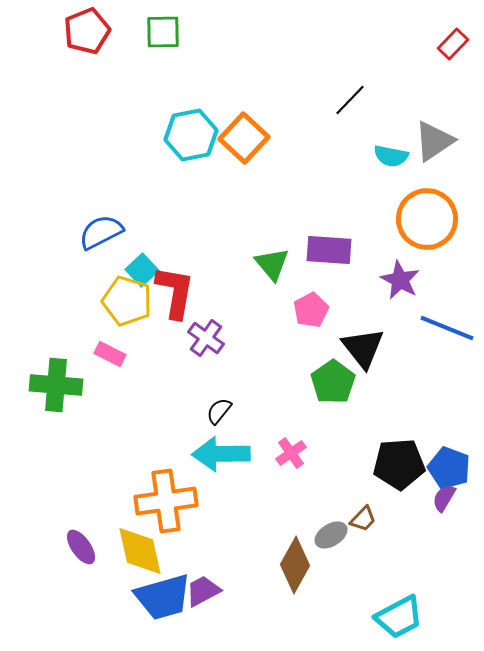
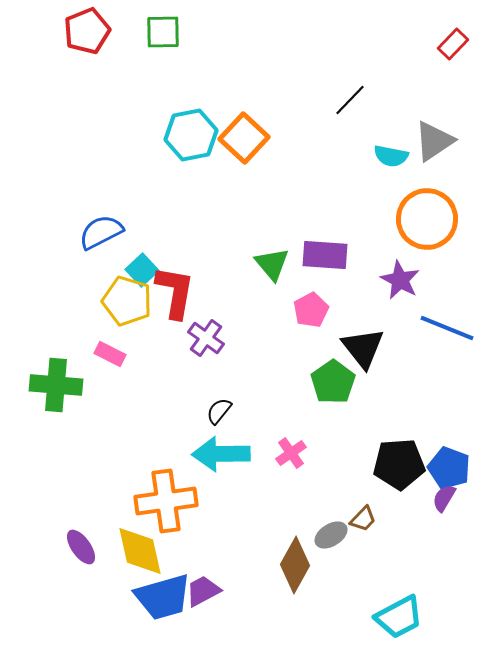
purple rectangle: moved 4 px left, 5 px down
